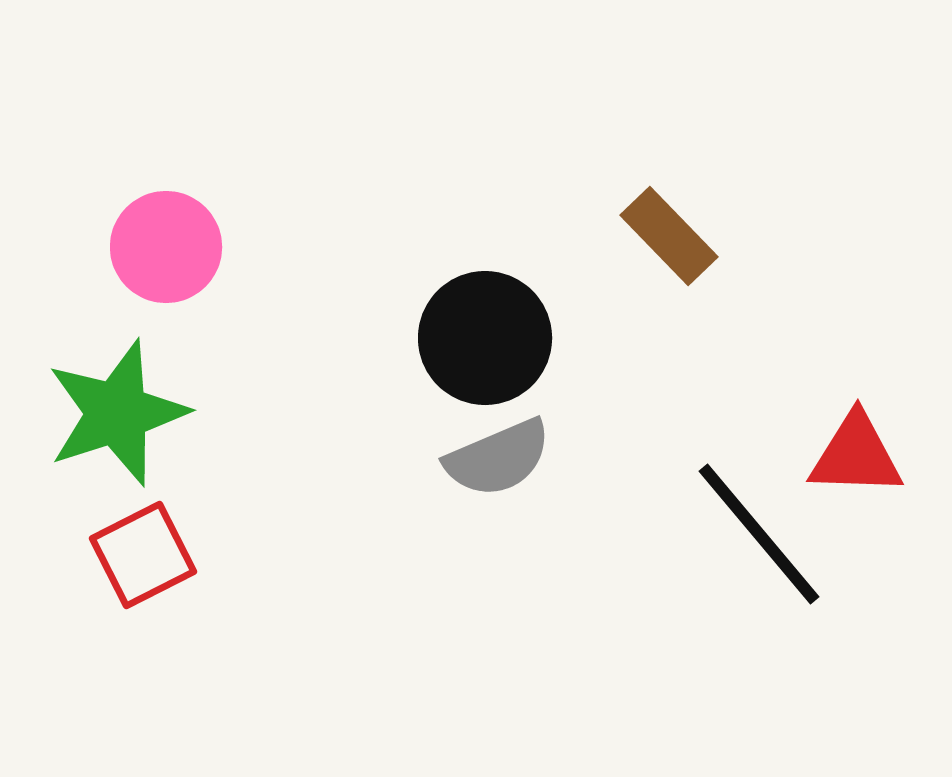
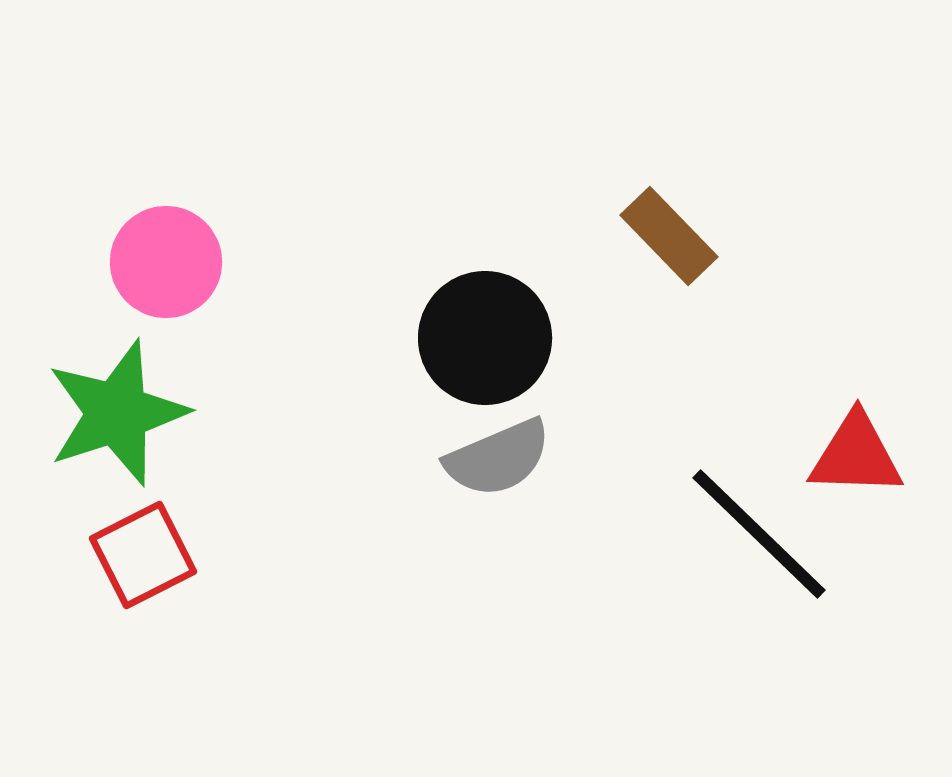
pink circle: moved 15 px down
black line: rotated 6 degrees counterclockwise
